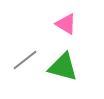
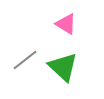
green triangle: rotated 28 degrees clockwise
